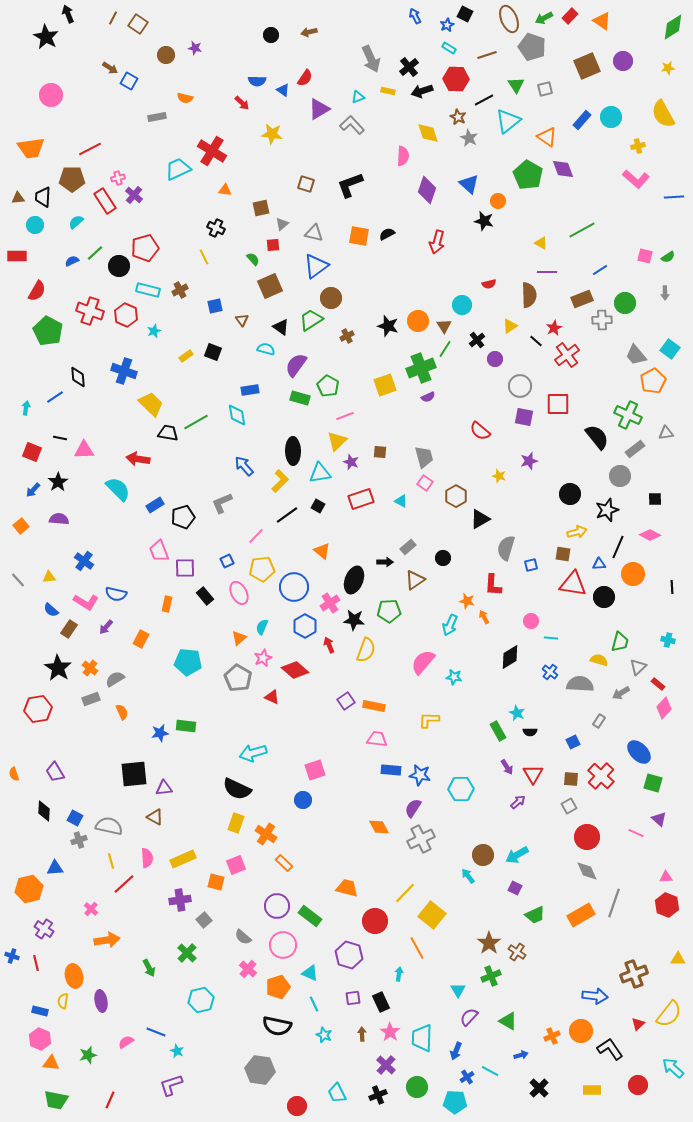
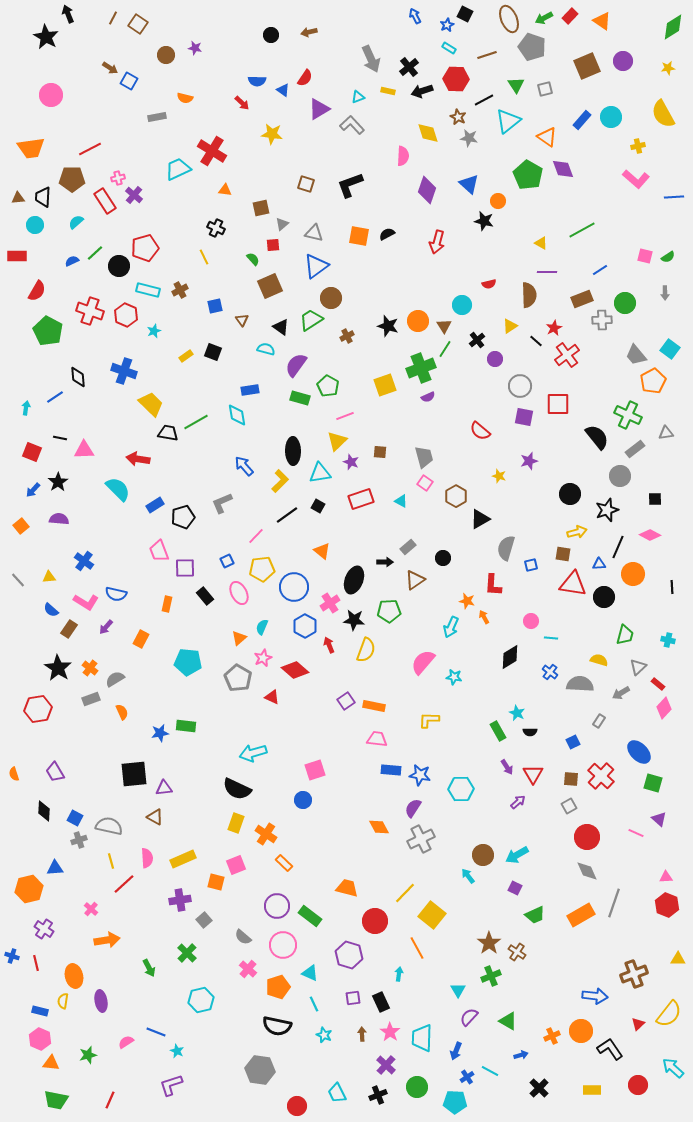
gray star at (469, 138): rotated 18 degrees counterclockwise
cyan arrow at (450, 625): moved 1 px right, 2 px down
green trapezoid at (620, 642): moved 5 px right, 7 px up
